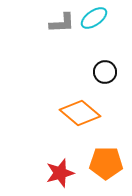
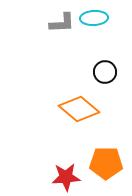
cyan ellipse: rotated 32 degrees clockwise
orange diamond: moved 1 px left, 4 px up
red star: moved 6 px right, 4 px down; rotated 12 degrees clockwise
